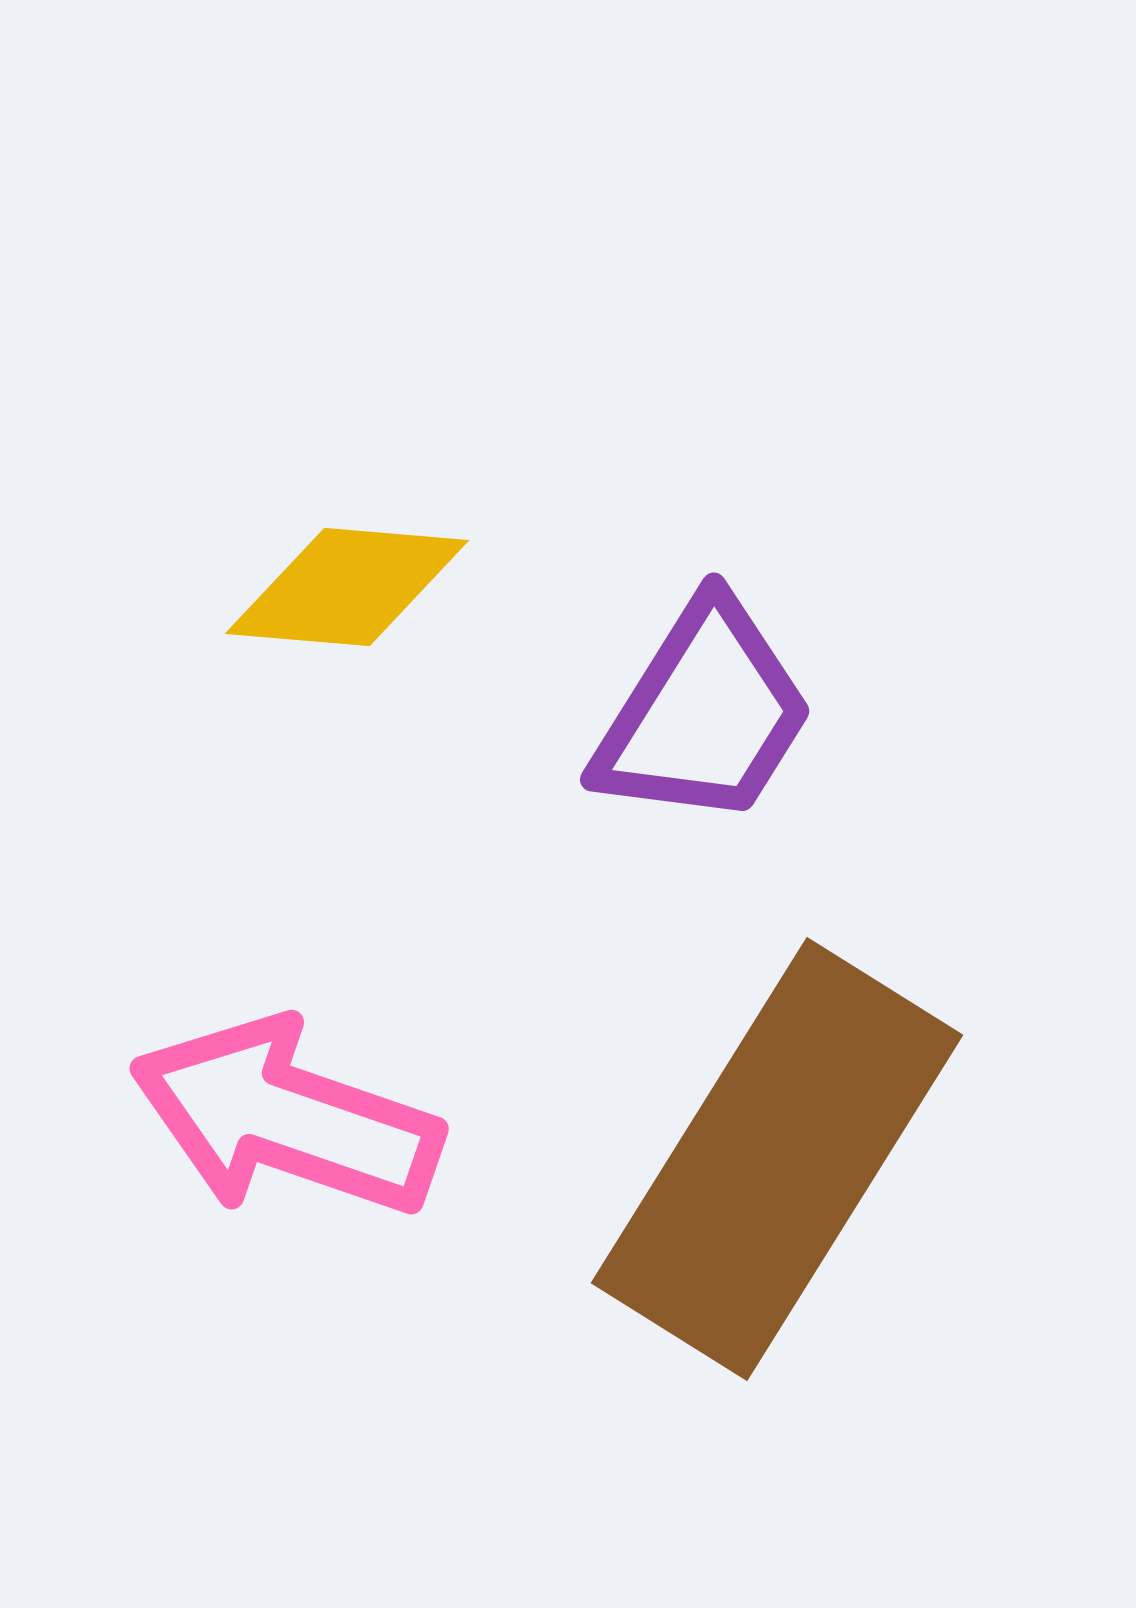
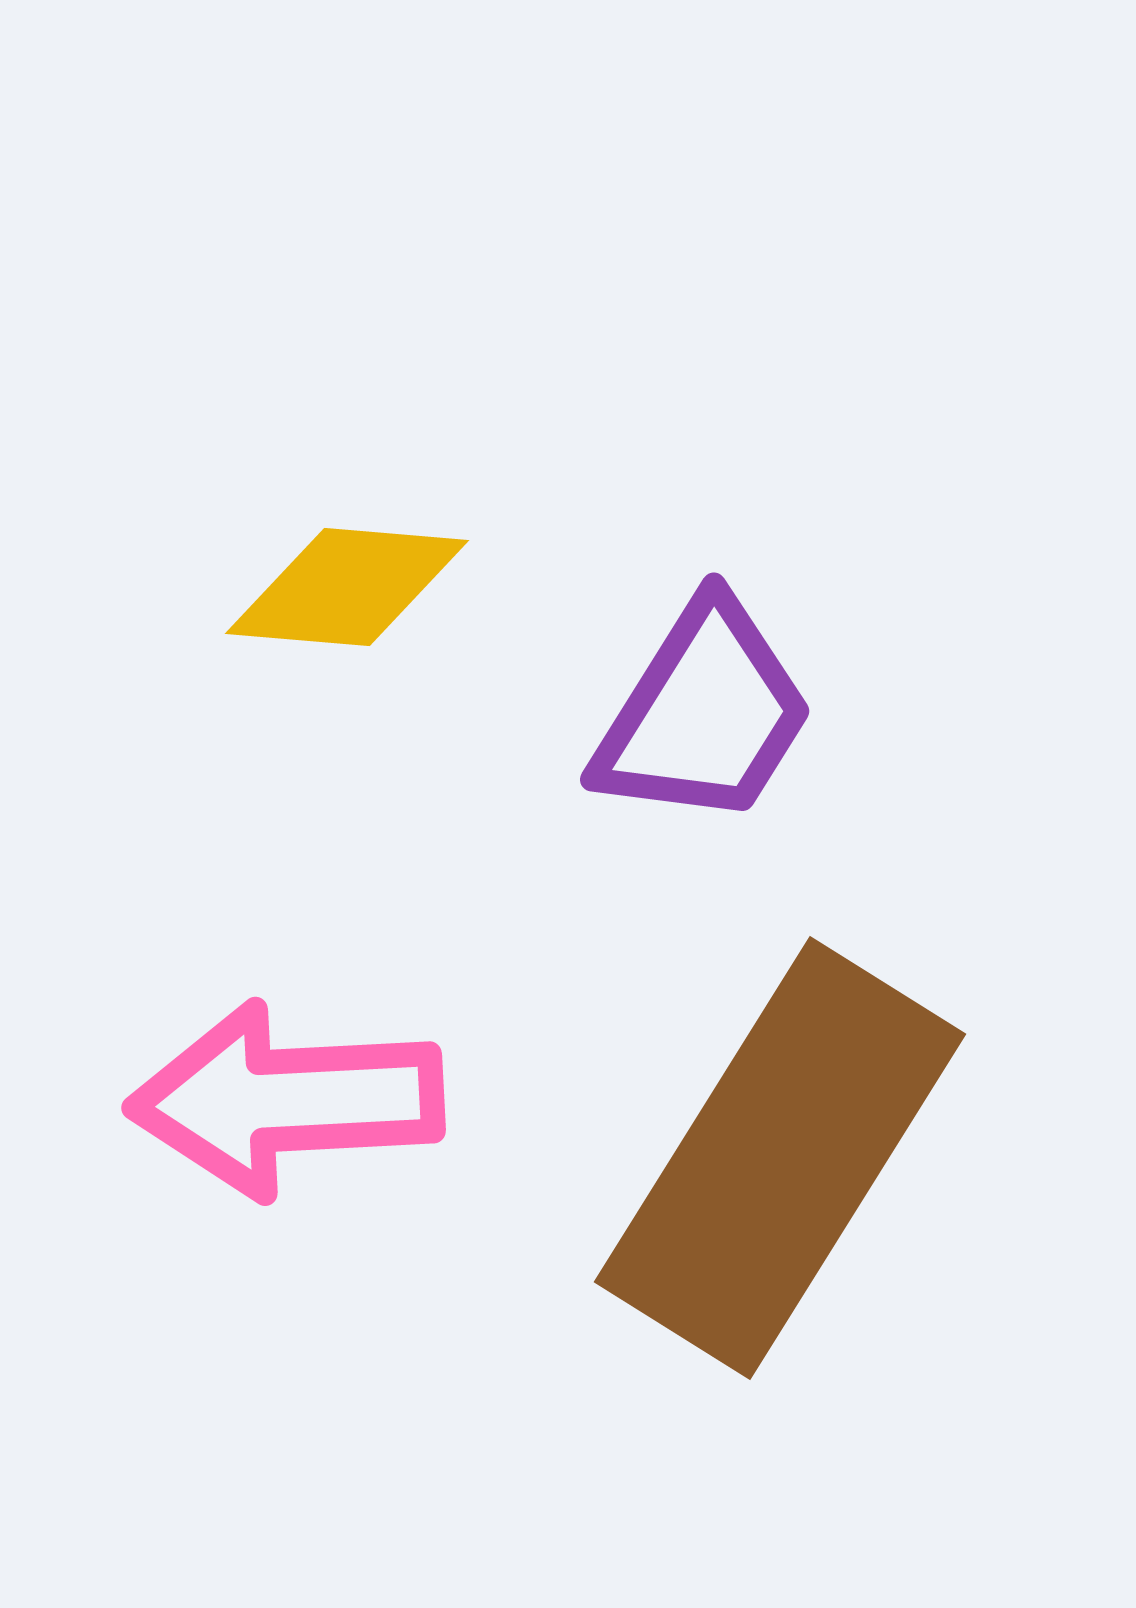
pink arrow: moved 18 px up; rotated 22 degrees counterclockwise
brown rectangle: moved 3 px right, 1 px up
